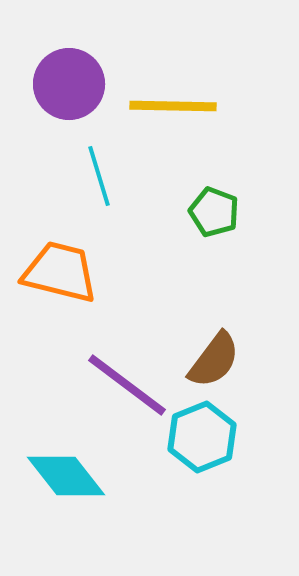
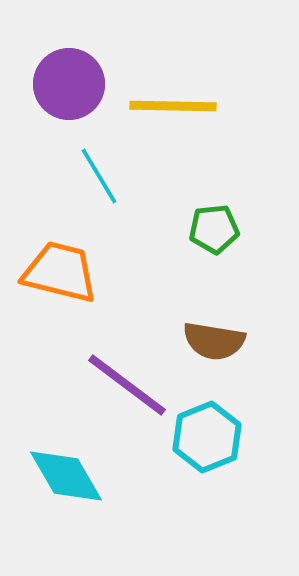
cyan line: rotated 14 degrees counterclockwise
green pentagon: moved 17 px down; rotated 27 degrees counterclockwise
brown semicircle: moved 19 px up; rotated 62 degrees clockwise
cyan hexagon: moved 5 px right
cyan diamond: rotated 8 degrees clockwise
